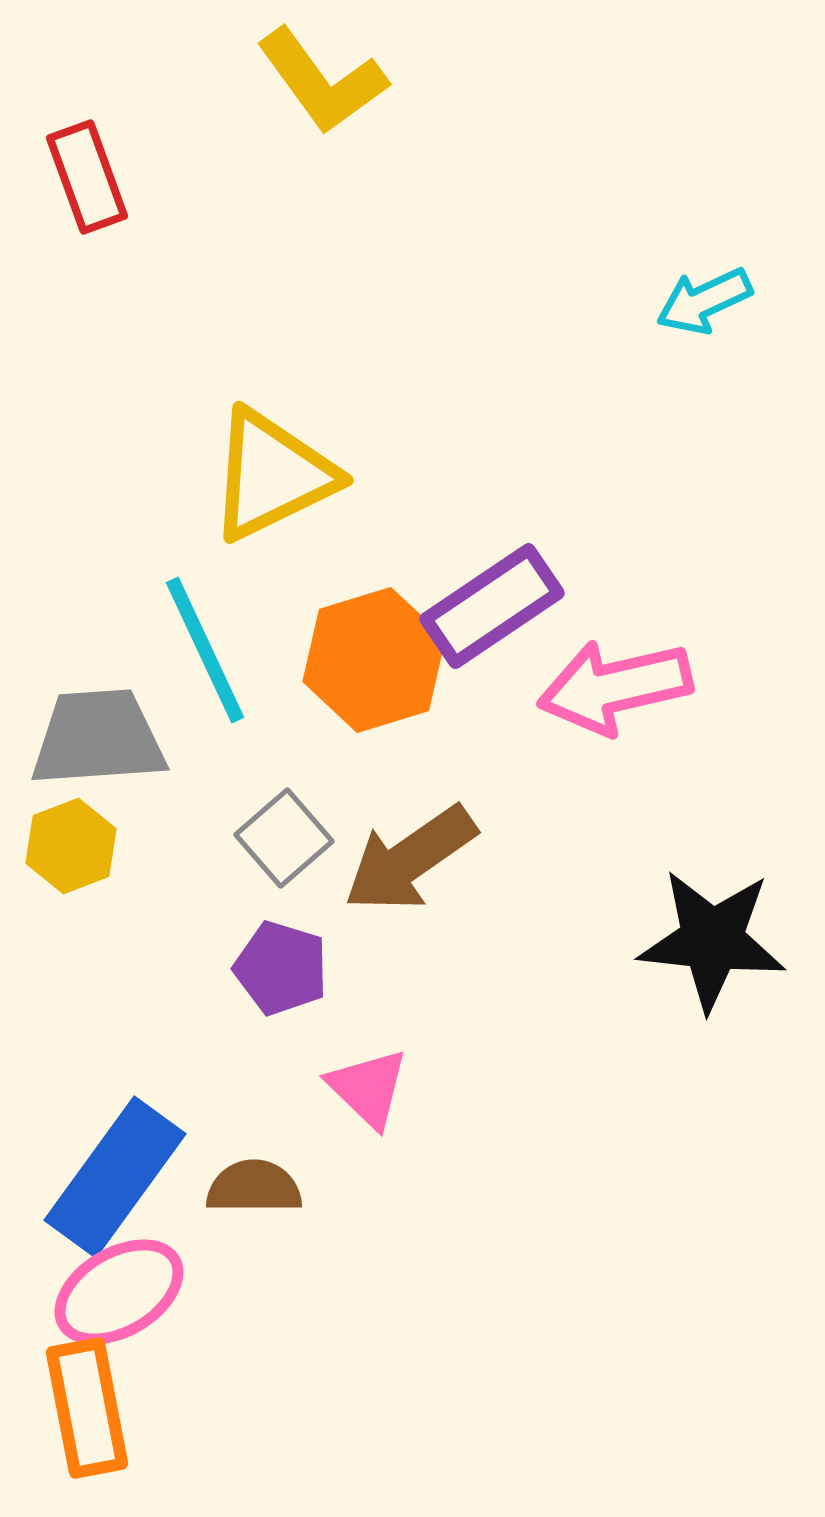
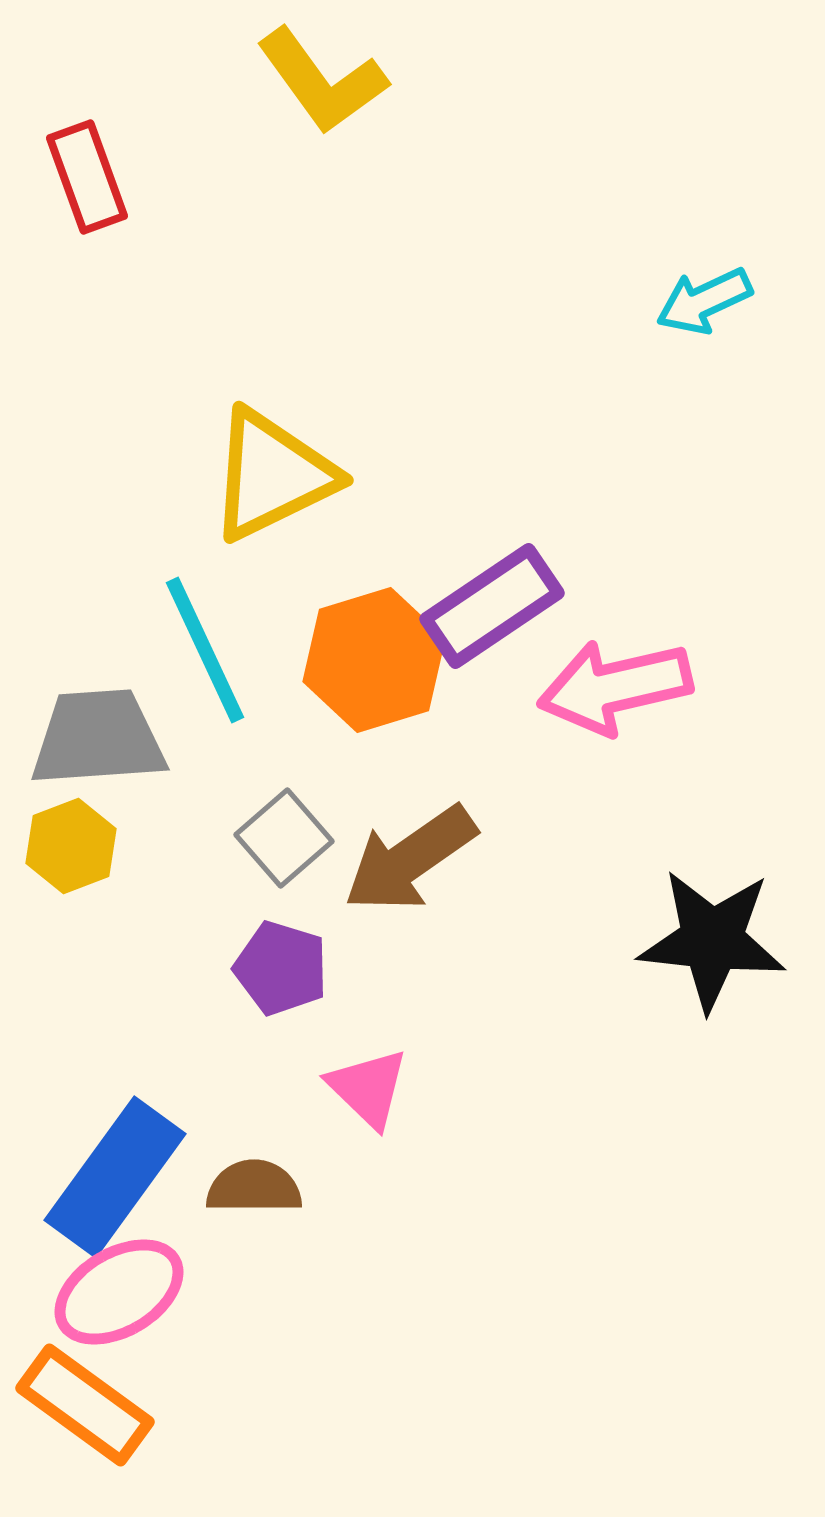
orange rectangle: moved 2 px left, 3 px up; rotated 43 degrees counterclockwise
